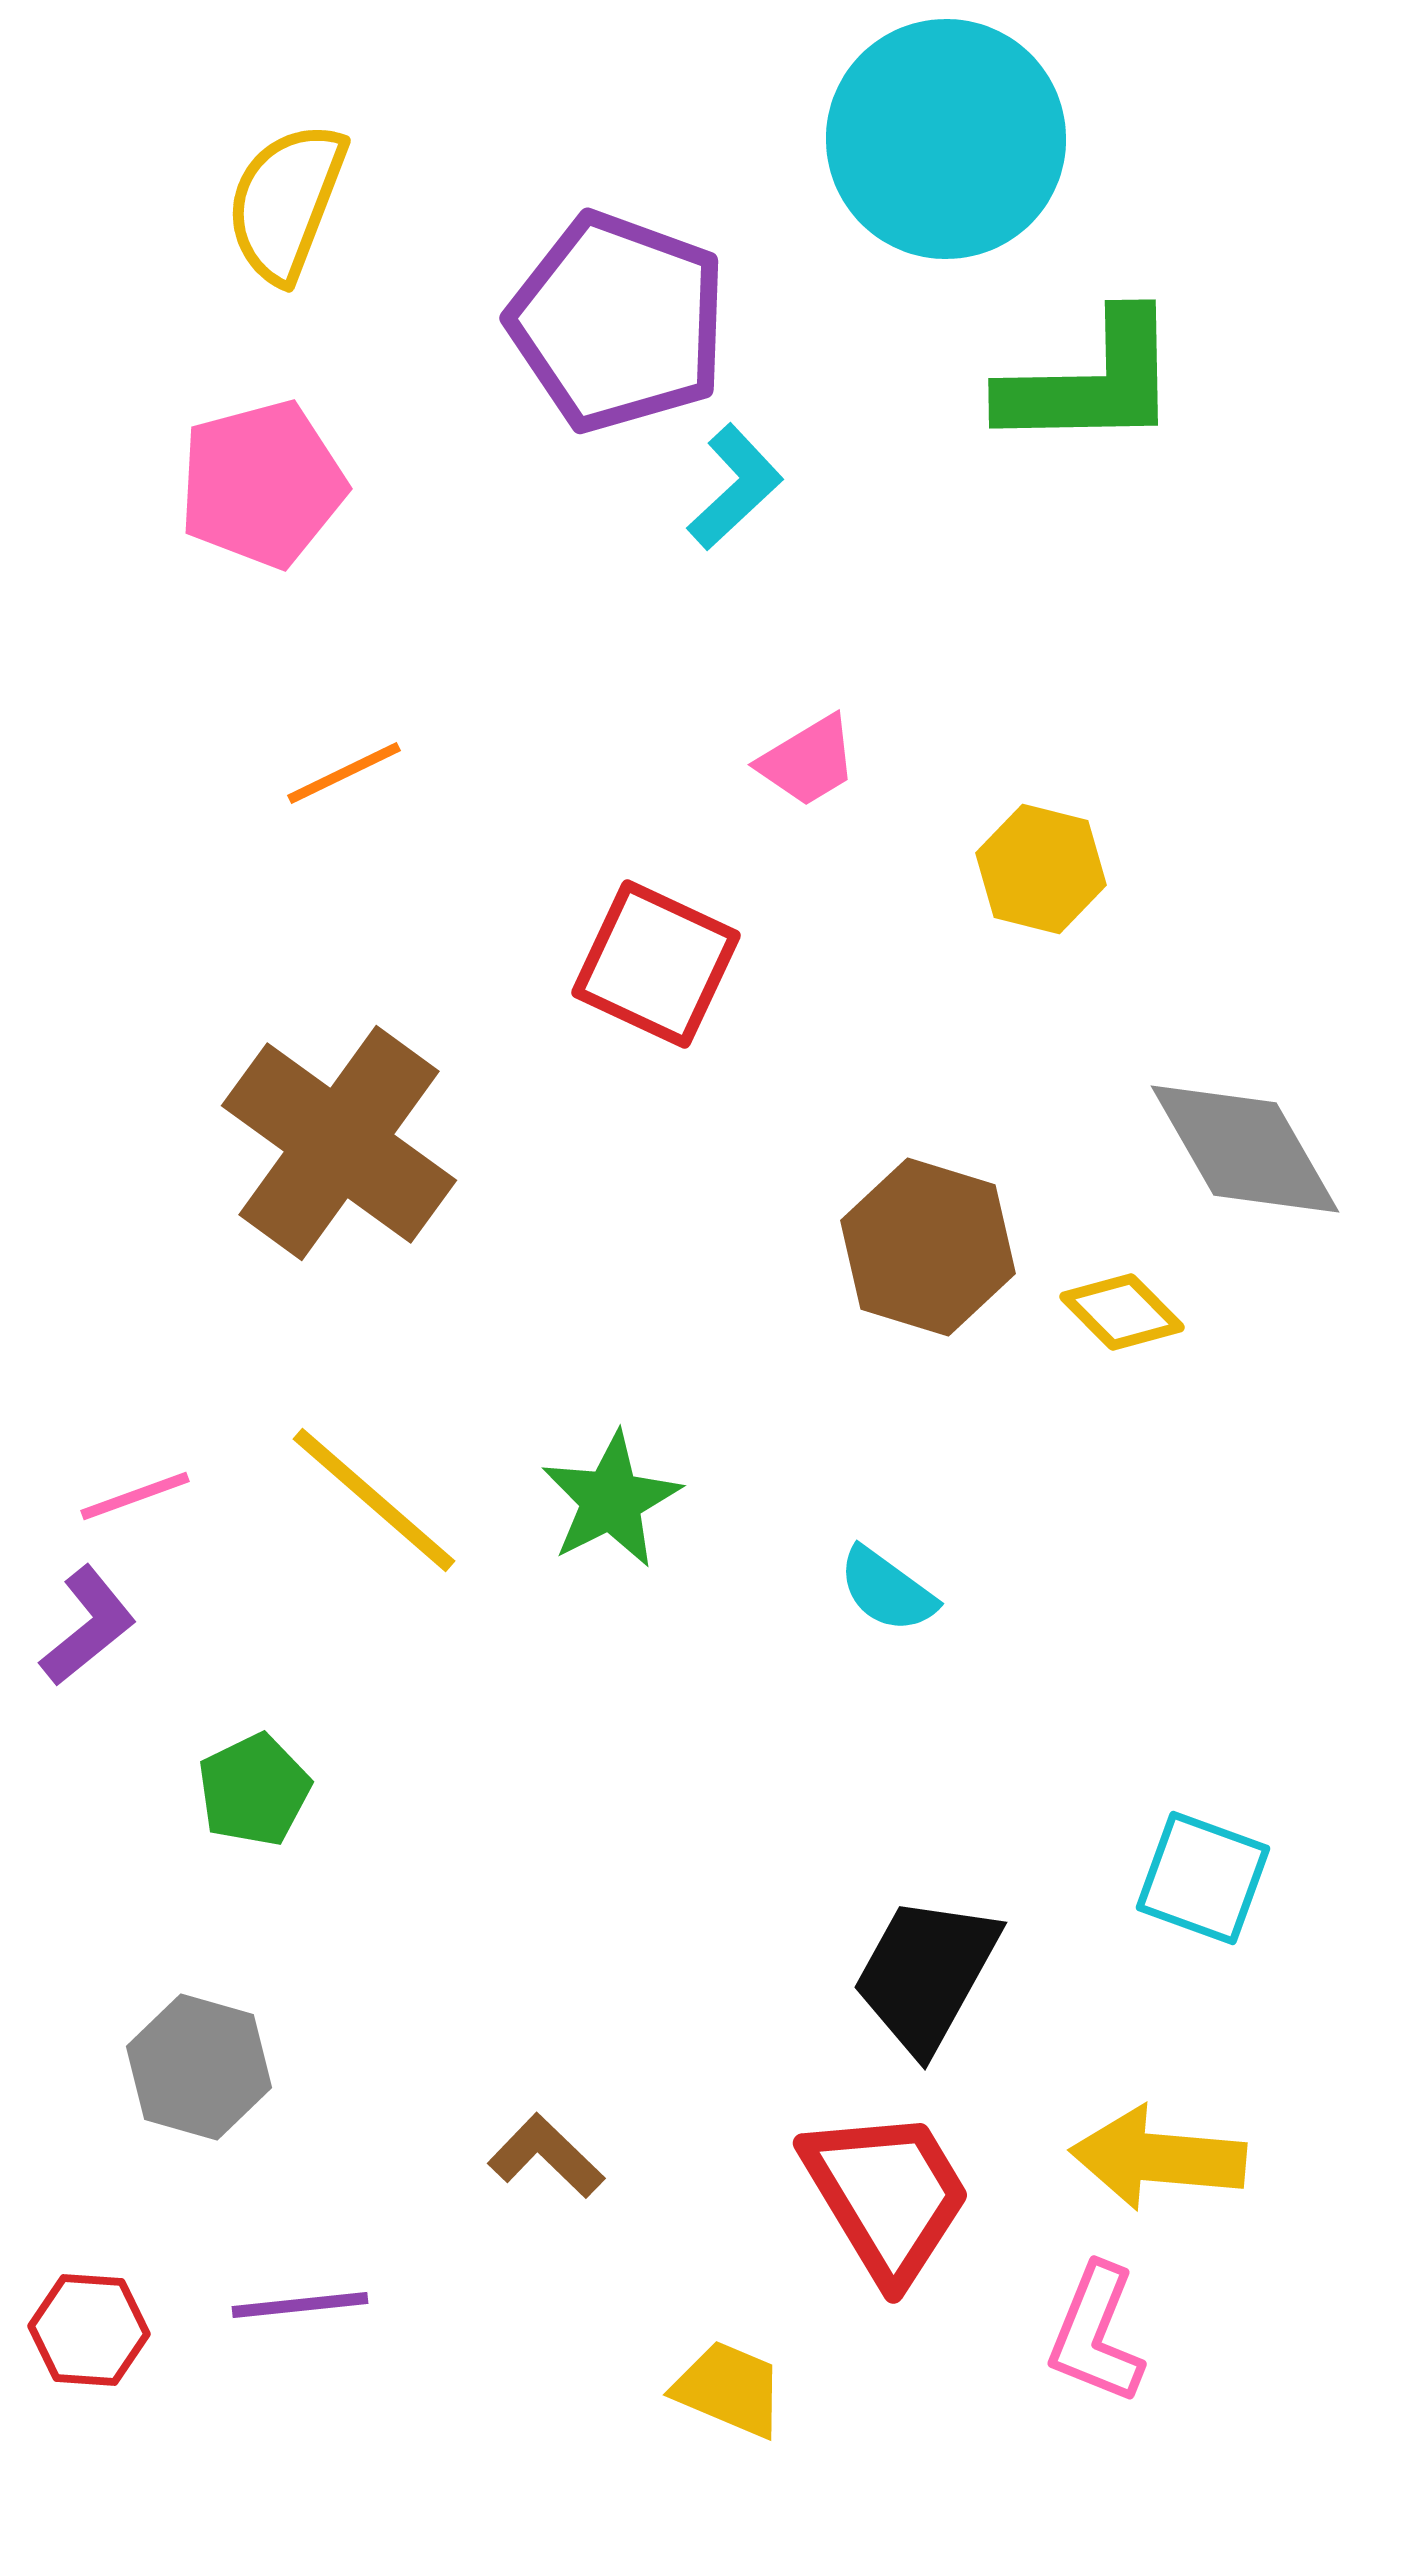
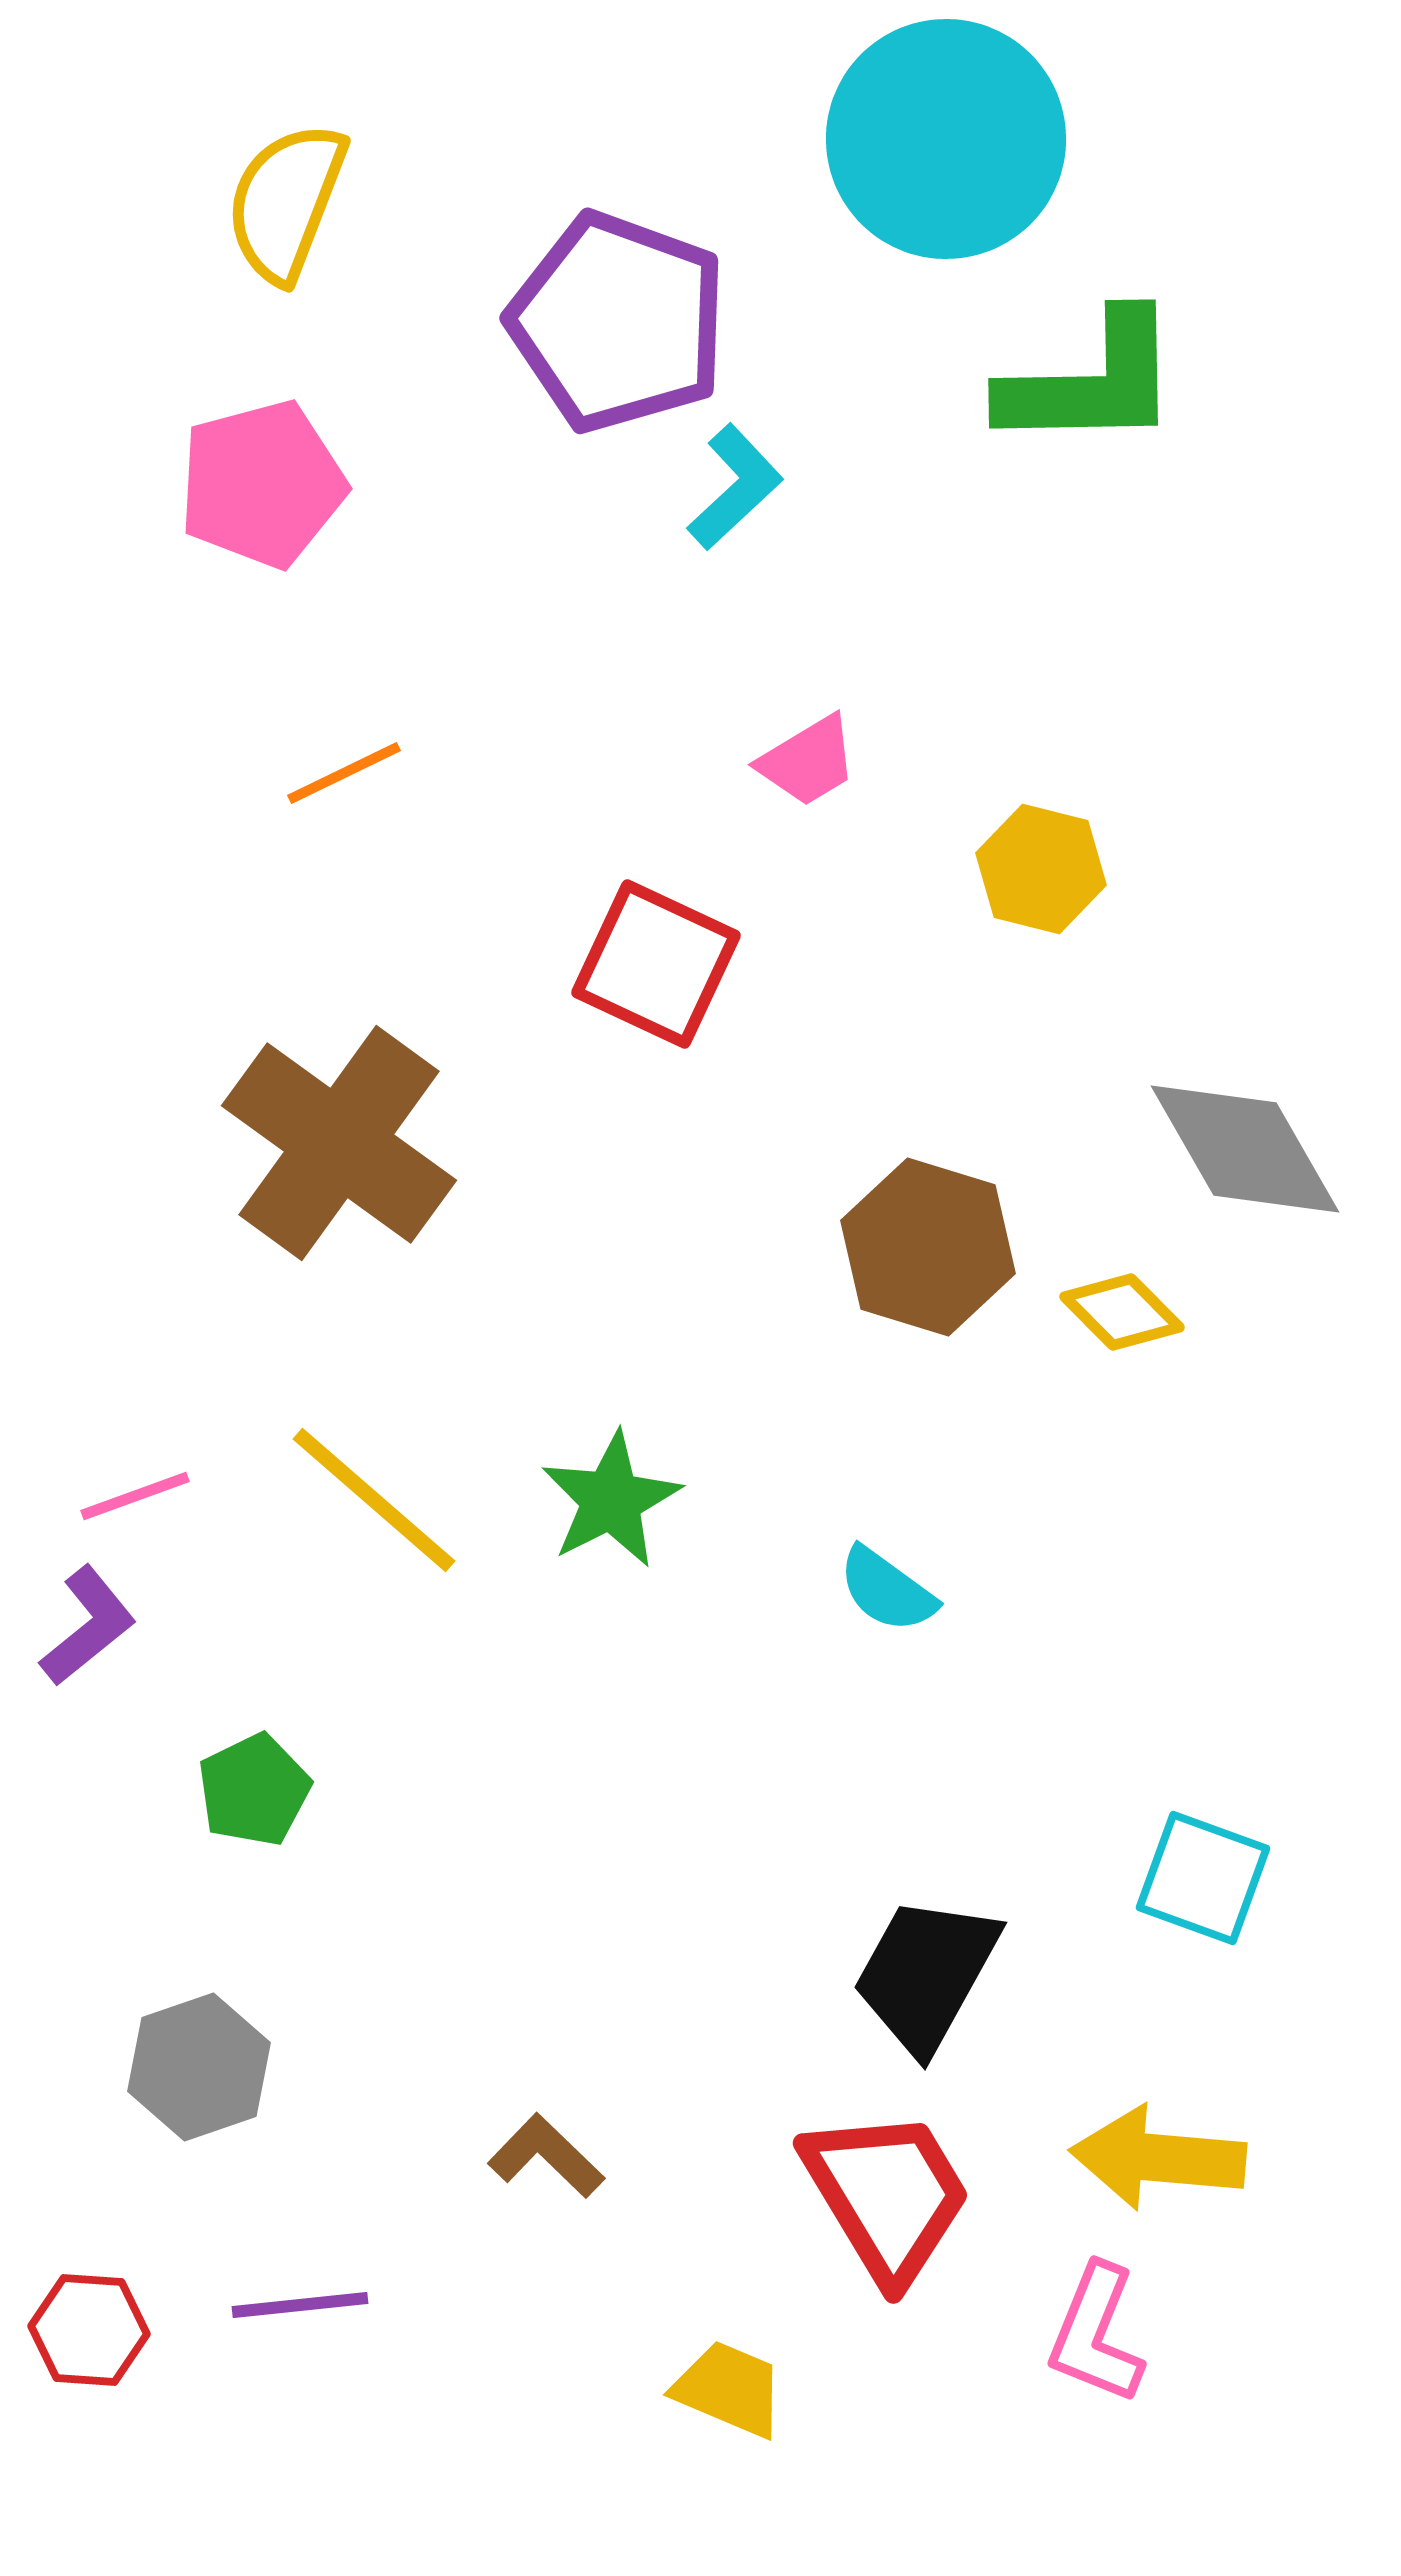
gray hexagon: rotated 25 degrees clockwise
